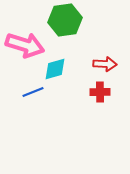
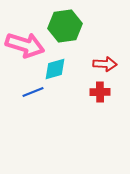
green hexagon: moved 6 px down
